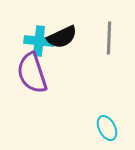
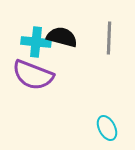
black semicircle: rotated 140 degrees counterclockwise
cyan cross: moved 3 px left, 1 px down
purple semicircle: moved 1 px right, 2 px down; rotated 51 degrees counterclockwise
